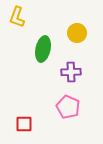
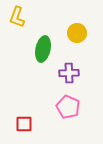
purple cross: moved 2 px left, 1 px down
